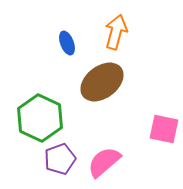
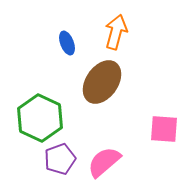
brown ellipse: rotated 18 degrees counterclockwise
pink square: rotated 8 degrees counterclockwise
